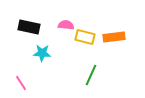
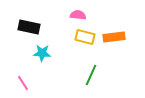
pink semicircle: moved 12 px right, 10 px up
pink line: moved 2 px right
